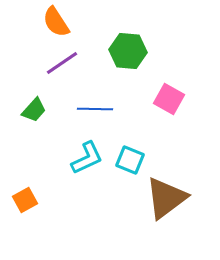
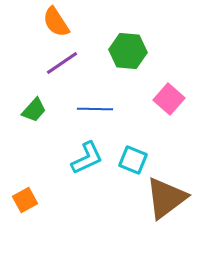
pink square: rotated 12 degrees clockwise
cyan square: moved 3 px right
